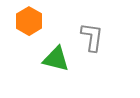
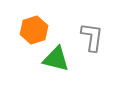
orange hexagon: moved 5 px right, 9 px down; rotated 12 degrees clockwise
